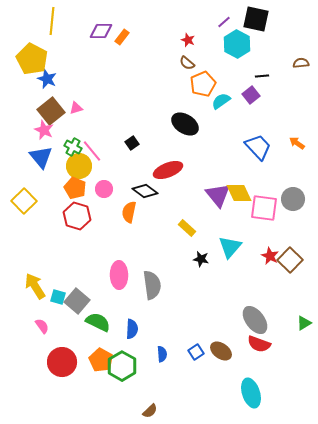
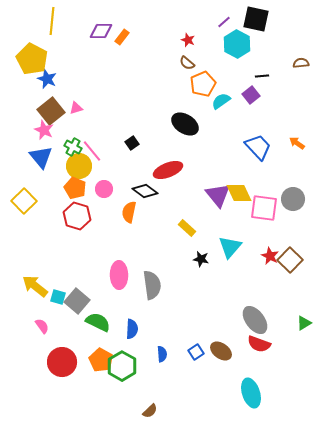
yellow arrow at (35, 286): rotated 20 degrees counterclockwise
